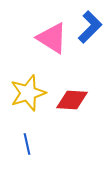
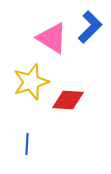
yellow star: moved 3 px right, 11 px up
red diamond: moved 4 px left
blue line: rotated 15 degrees clockwise
